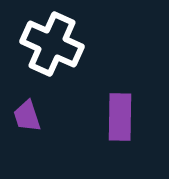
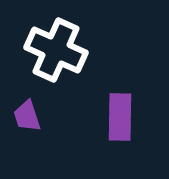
white cross: moved 4 px right, 6 px down
